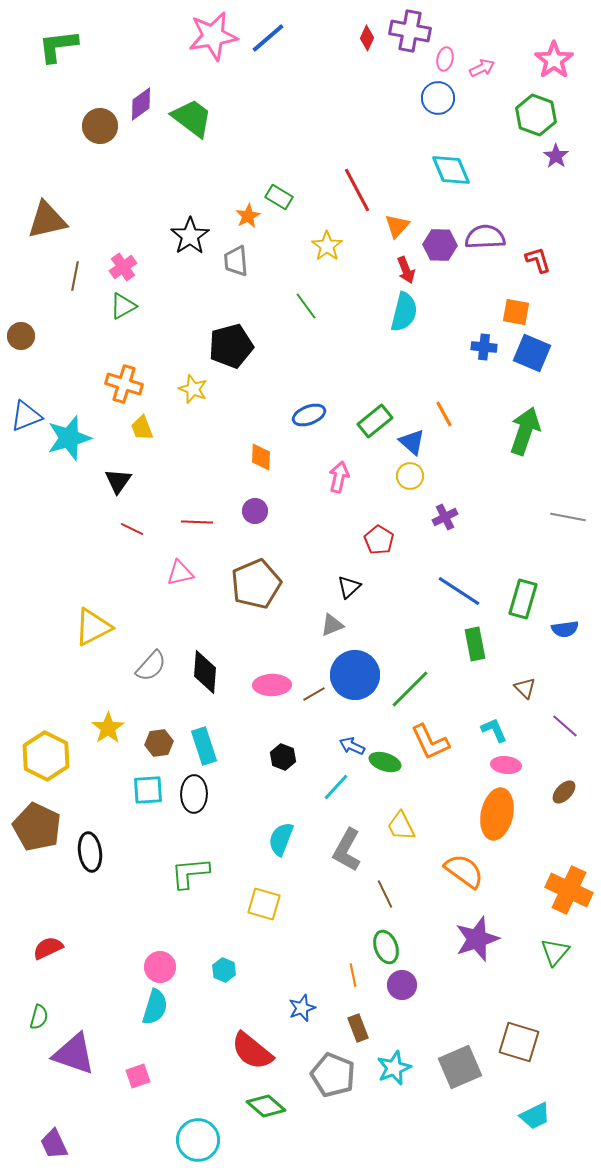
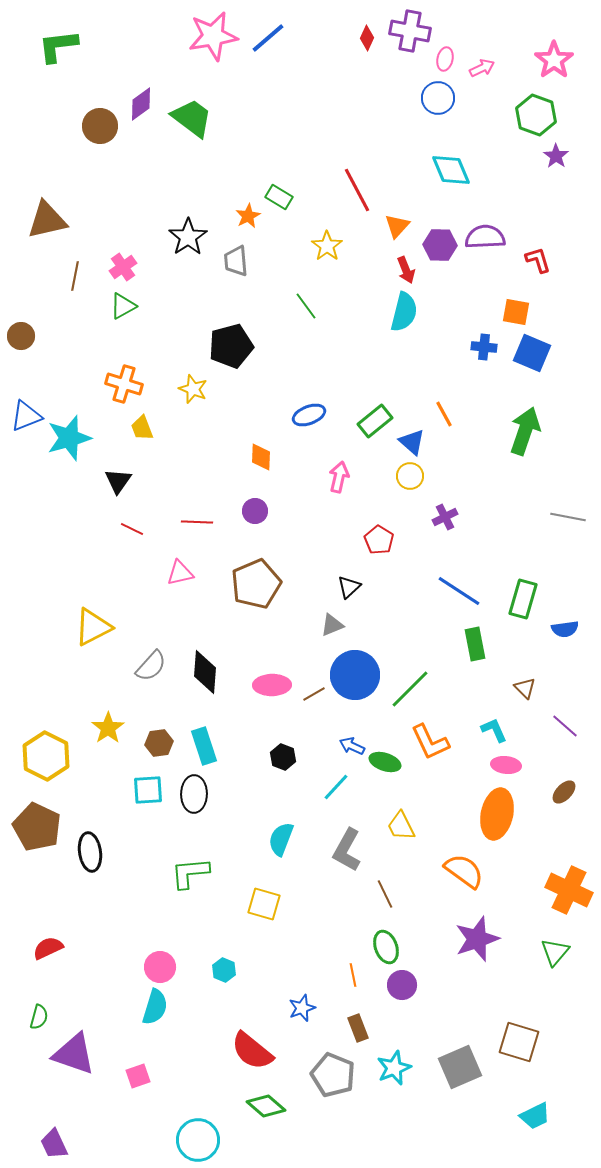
black star at (190, 236): moved 2 px left, 1 px down
